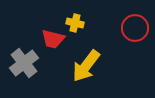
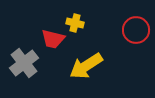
red circle: moved 1 px right, 2 px down
yellow arrow: rotated 20 degrees clockwise
